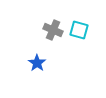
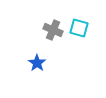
cyan square: moved 2 px up
